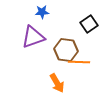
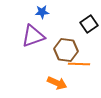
purple triangle: moved 1 px up
orange line: moved 2 px down
orange arrow: rotated 36 degrees counterclockwise
